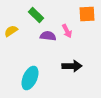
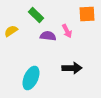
black arrow: moved 2 px down
cyan ellipse: moved 1 px right
